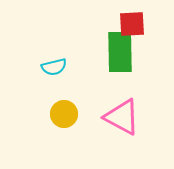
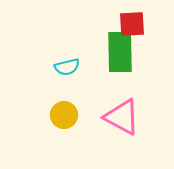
cyan semicircle: moved 13 px right
yellow circle: moved 1 px down
